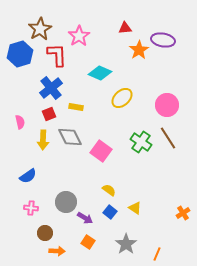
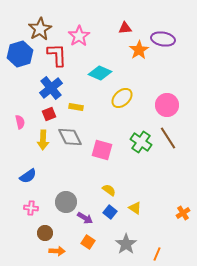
purple ellipse: moved 1 px up
pink square: moved 1 px right, 1 px up; rotated 20 degrees counterclockwise
